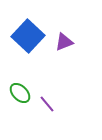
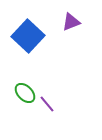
purple triangle: moved 7 px right, 20 px up
green ellipse: moved 5 px right
